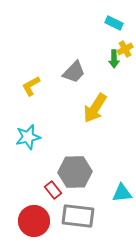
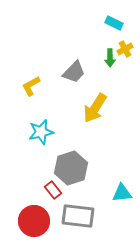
green arrow: moved 4 px left, 1 px up
cyan star: moved 13 px right, 5 px up
gray hexagon: moved 4 px left, 4 px up; rotated 16 degrees counterclockwise
